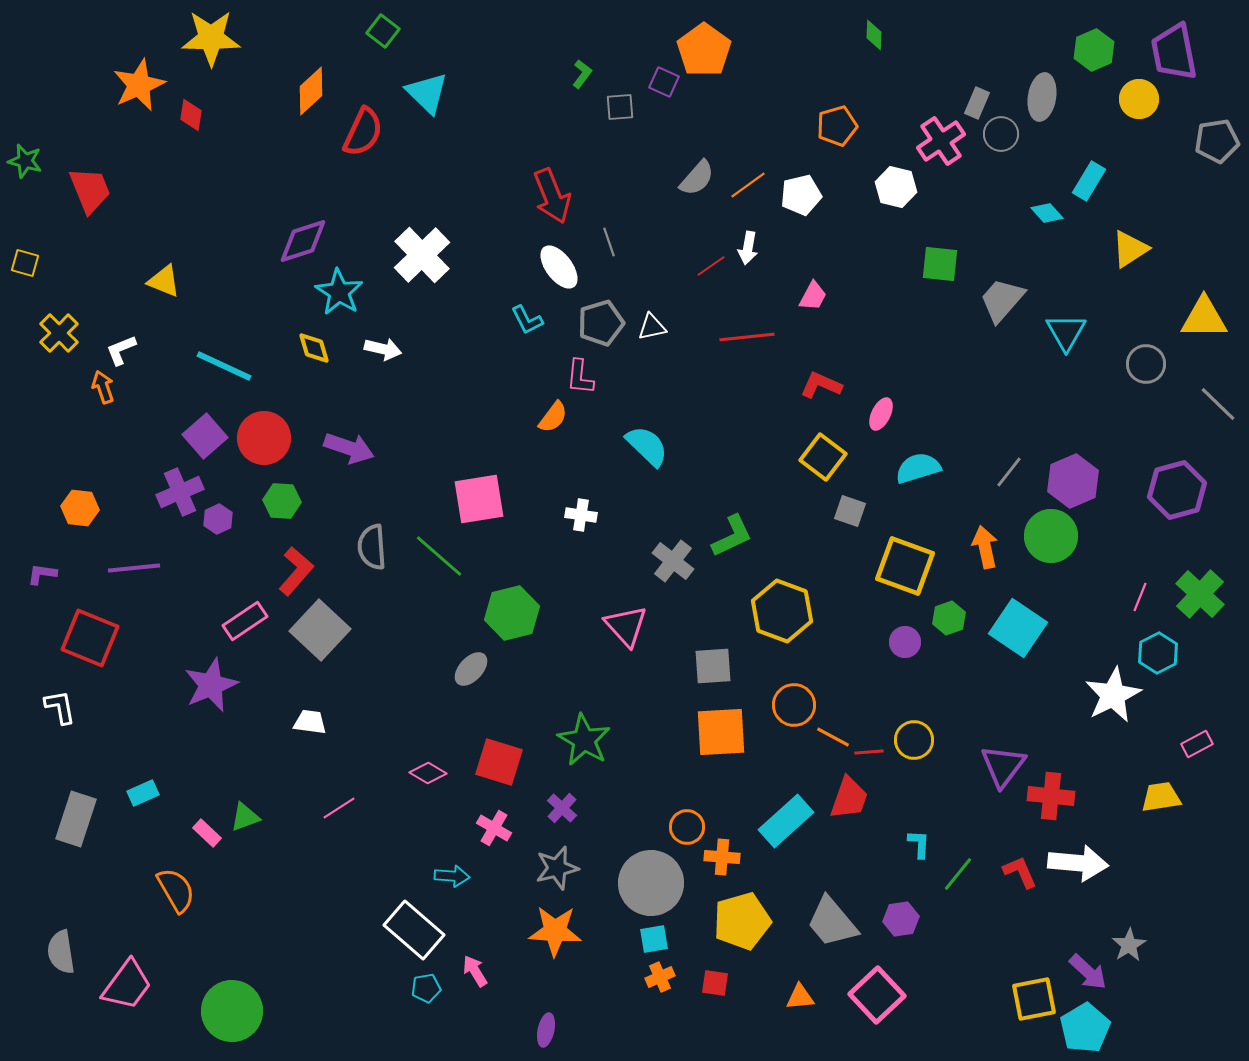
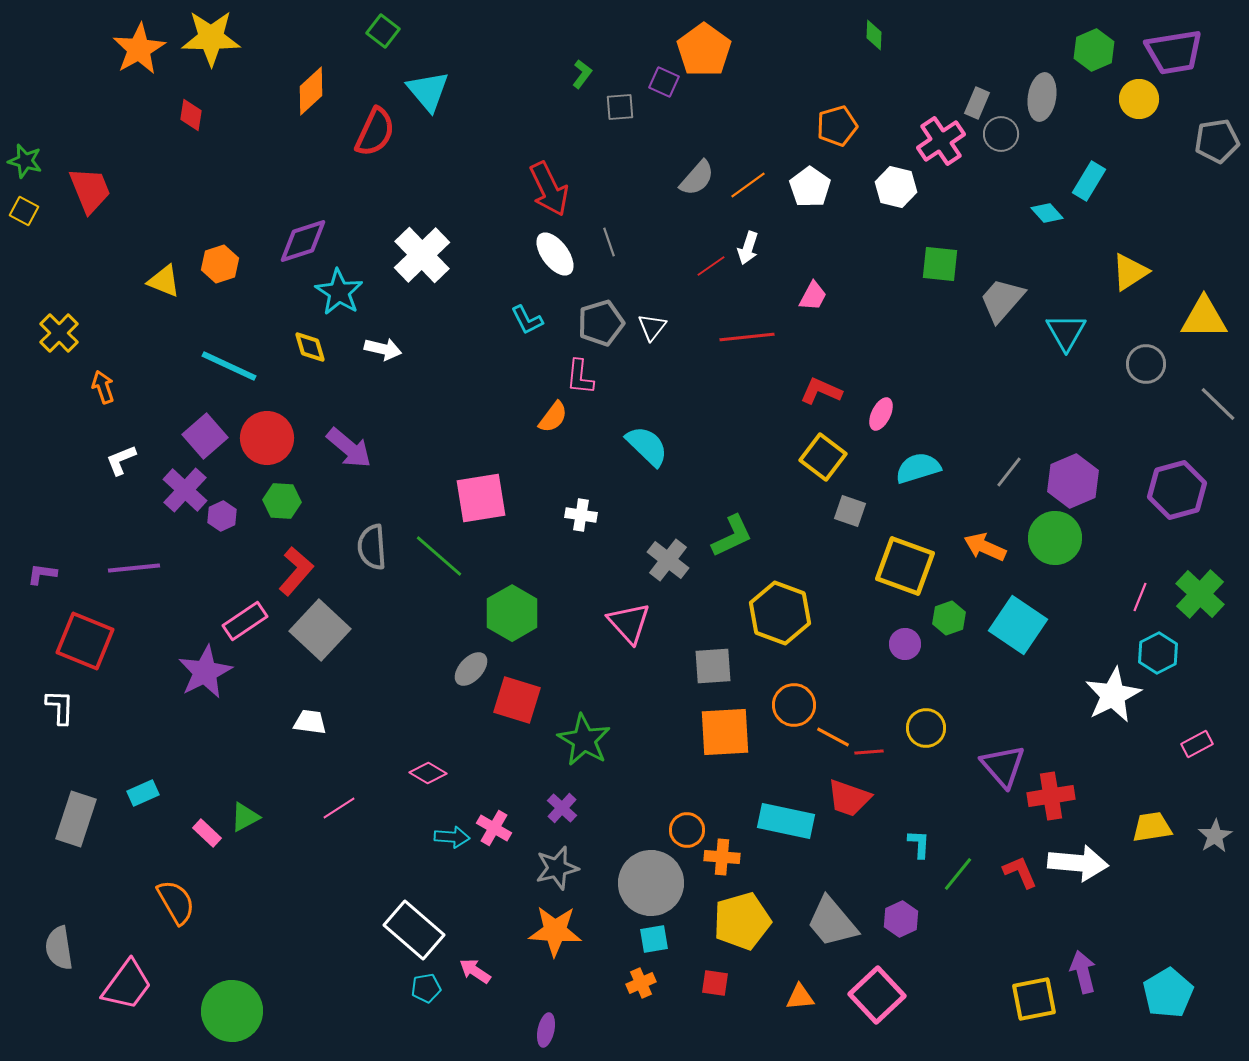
purple trapezoid at (1174, 52): rotated 88 degrees counterclockwise
orange star at (139, 85): moved 36 px up; rotated 6 degrees counterclockwise
cyan triangle at (427, 93): moved 1 px right, 2 px up; rotated 6 degrees clockwise
red semicircle at (363, 132): moved 12 px right
white pentagon at (801, 195): moved 9 px right, 8 px up; rotated 24 degrees counterclockwise
red arrow at (552, 196): moved 3 px left, 7 px up; rotated 4 degrees counterclockwise
white arrow at (748, 248): rotated 8 degrees clockwise
yellow triangle at (1130, 249): moved 23 px down
yellow square at (25, 263): moved 1 px left, 52 px up; rotated 12 degrees clockwise
white ellipse at (559, 267): moved 4 px left, 13 px up
white triangle at (652, 327): rotated 40 degrees counterclockwise
yellow diamond at (314, 348): moved 4 px left, 1 px up
white L-shape at (121, 350): moved 110 px down
cyan line at (224, 366): moved 5 px right
red L-shape at (821, 385): moved 6 px down
red circle at (264, 438): moved 3 px right
purple arrow at (349, 448): rotated 21 degrees clockwise
purple cross at (180, 492): moved 5 px right, 2 px up; rotated 24 degrees counterclockwise
pink square at (479, 499): moved 2 px right, 1 px up
orange hexagon at (80, 508): moved 140 px right, 244 px up; rotated 24 degrees counterclockwise
purple hexagon at (218, 519): moved 4 px right, 3 px up
green circle at (1051, 536): moved 4 px right, 2 px down
orange arrow at (985, 547): rotated 54 degrees counterclockwise
gray cross at (673, 561): moved 5 px left, 1 px up
yellow hexagon at (782, 611): moved 2 px left, 2 px down
green hexagon at (512, 613): rotated 16 degrees counterclockwise
pink triangle at (626, 626): moved 3 px right, 3 px up
cyan square at (1018, 628): moved 3 px up
red square at (90, 638): moved 5 px left, 3 px down
purple circle at (905, 642): moved 2 px down
purple star at (211, 685): moved 6 px left, 13 px up; rotated 4 degrees counterclockwise
white L-shape at (60, 707): rotated 12 degrees clockwise
orange square at (721, 732): moved 4 px right
yellow circle at (914, 740): moved 12 px right, 12 px up
red square at (499, 762): moved 18 px right, 62 px up
purple triangle at (1003, 766): rotated 18 degrees counterclockwise
red cross at (1051, 796): rotated 15 degrees counterclockwise
yellow trapezoid at (1161, 797): moved 9 px left, 30 px down
red trapezoid at (849, 798): rotated 90 degrees clockwise
green triangle at (245, 817): rotated 8 degrees counterclockwise
cyan rectangle at (786, 821): rotated 54 degrees clockwise
orange circle at (687, 827): moved 3 px down
cyan arrow at (452, 876): moved 39 px up
orange semicircle at (176, 890): moved 12 px down
purple hexagon at (901, 919): rotated 16 degrees counterclockwise
gray star at (1129, 945): moved 86 px right, 109 px up
gray semicircle at (61, 952): moved 2 px left, 4 px up
pink arrow at (475, 971): rotated 24 degrees counterclockwise
purple arrow at (1088, 972): moved 5 px left; rotated 147 degrees counterclockwise
orange cross at (660, 977): moved 19 px left, 6 px down
cyan pentagon at (1085, 1028): moved 83 px right, 35 px up
